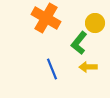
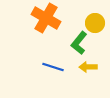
blue line: moved 1 px right, 2 px up; rotated 50 degrees counterclockwise
